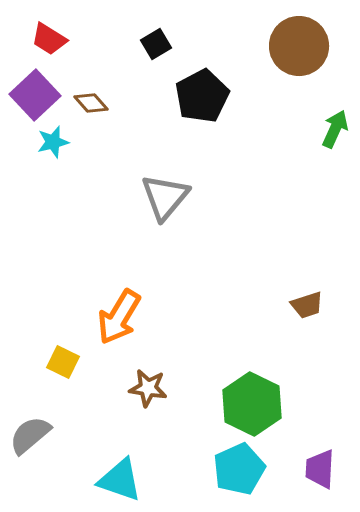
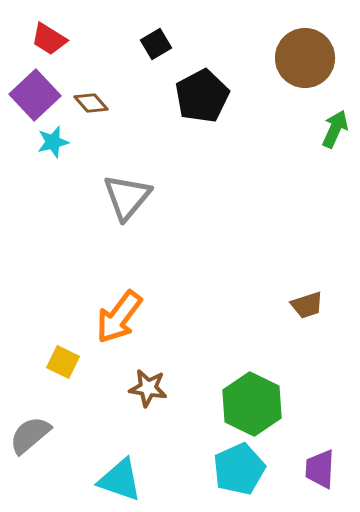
brown circle: moved 6 px right, 12 px down
gray triangle: moved 38 px left
orange arrow: rotated 6 degrees clockwise
